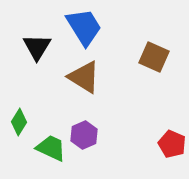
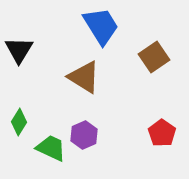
blue trapezoid: moved 17 px right, 1 px up
black triangle: moved 18 px left, 3 px down
brown square: rotated 32 degrees clockwise
red pentagon: moved 10 px left, 11 px up; rotated 12 degrees clockwise
